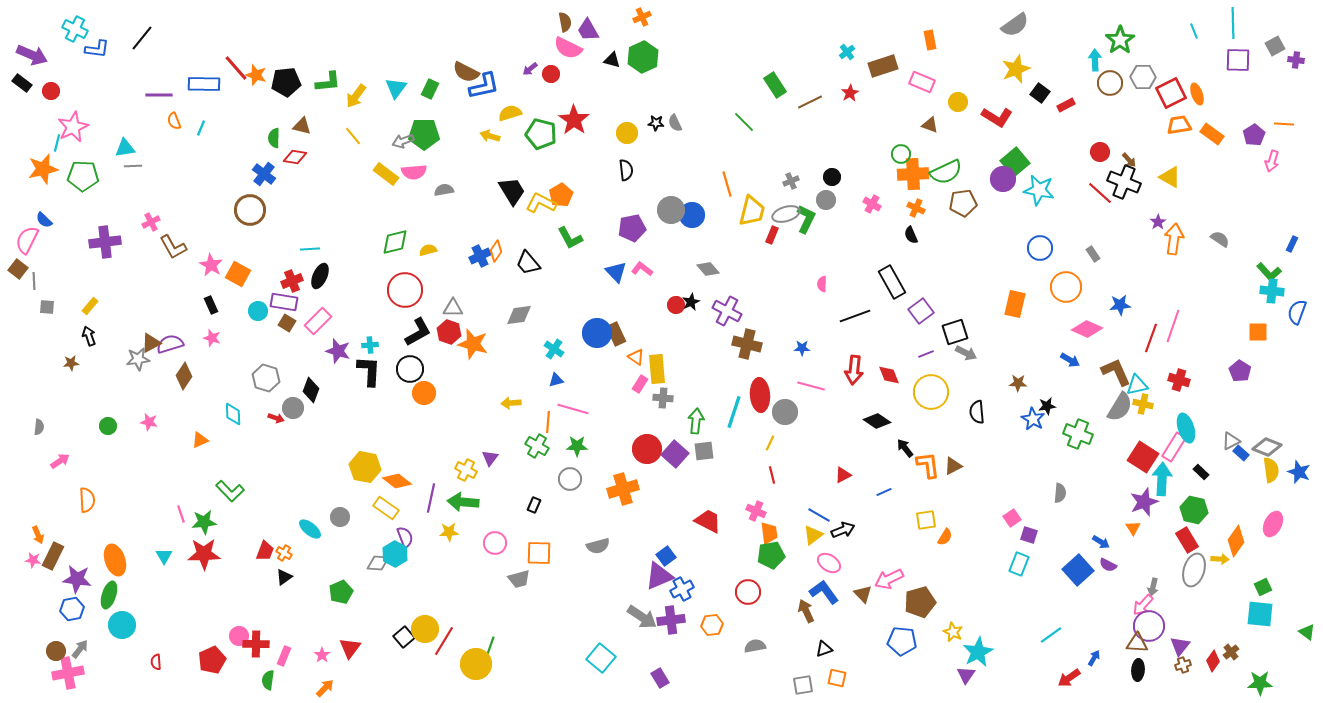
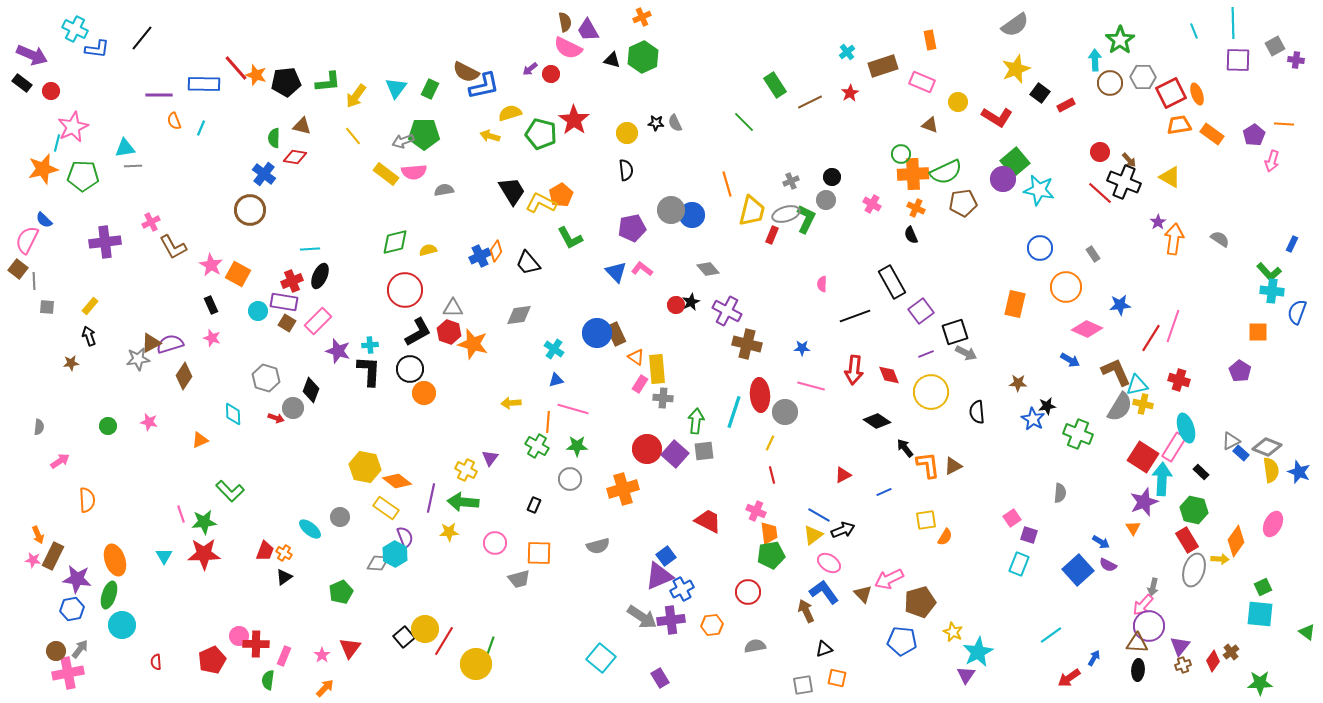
red line at (1151, 338): rotated 12 degrees clockwise
